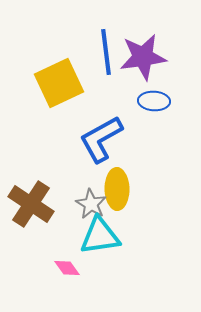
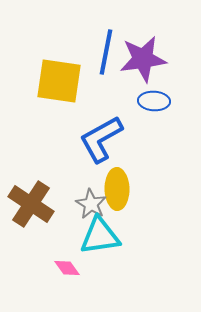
blue line: rotated 18 degrees clockwise
purple star: moved 2 px down
yellow square: moved 2 px up; rotated 33 degrees clockwise
